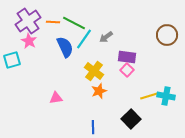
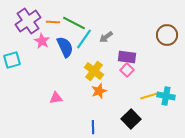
pink star: moved 13 px right
